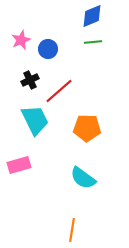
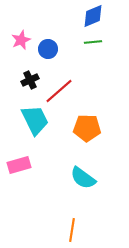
blue diamond: moved 1 px right
